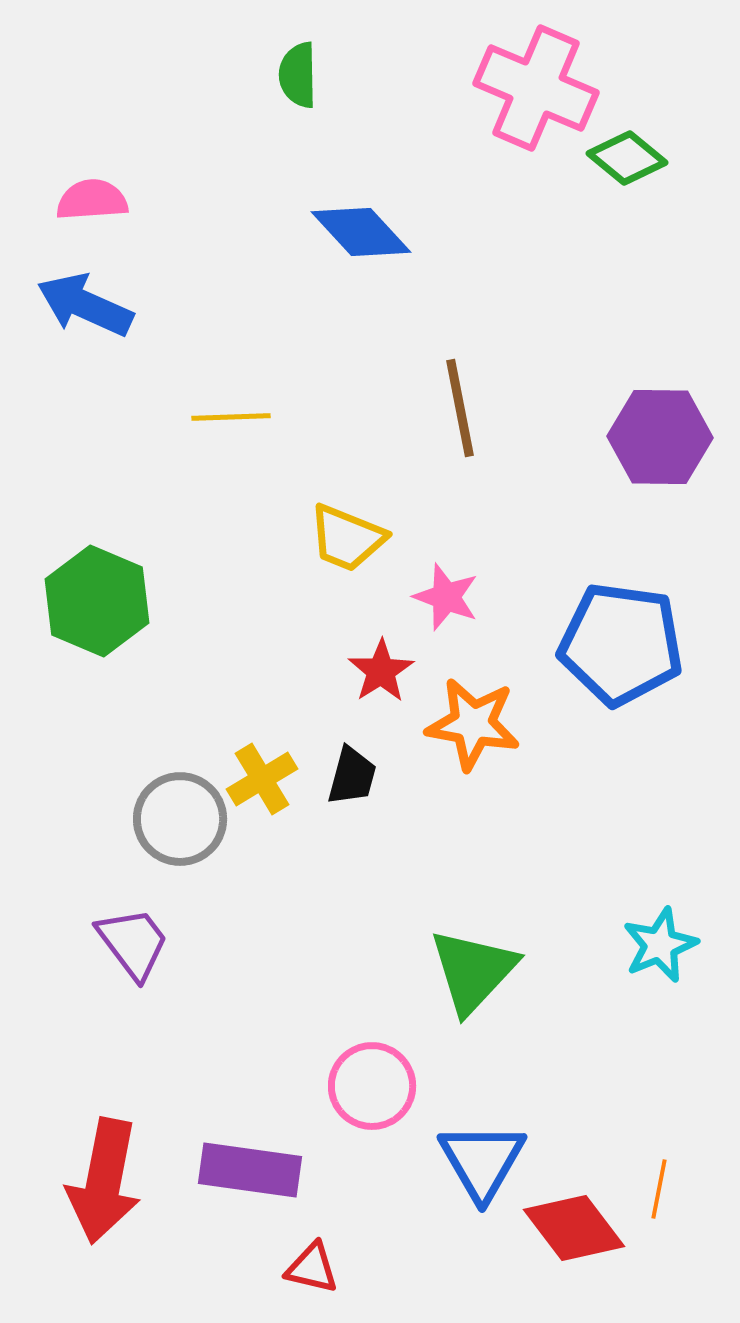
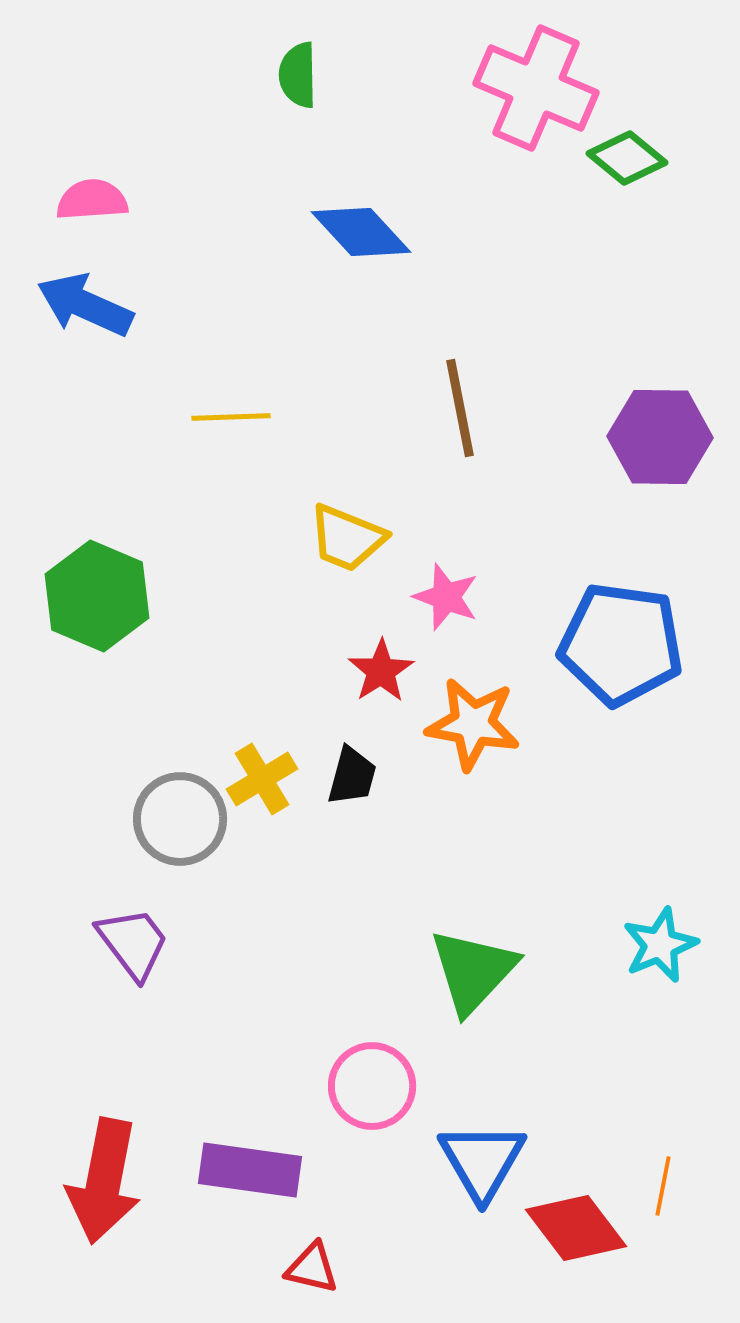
green hexagon: moved 5 px up
orange line: moved 4 px right, 3 px up
red diamond: moved 2 px right
